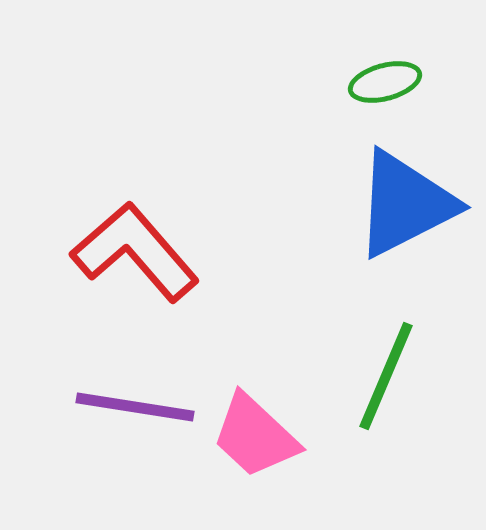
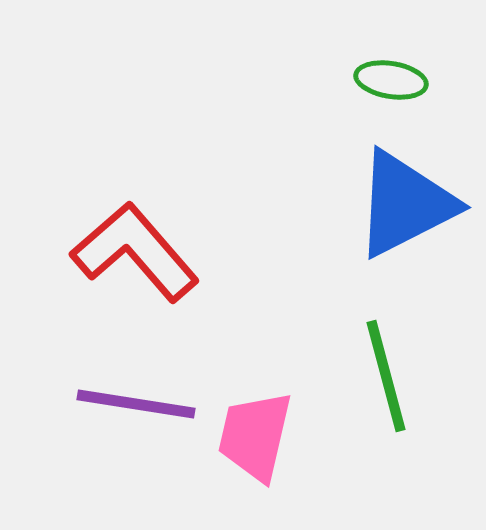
green ellipse: moved 6 px right, 2 px up; rotated 24 degrees clockwise
green line: rotated 38 degrees counterclockwise
purple line: moved 1 px right, 3 px up
pink trapezoid: rotated 60 degrees clockwise
